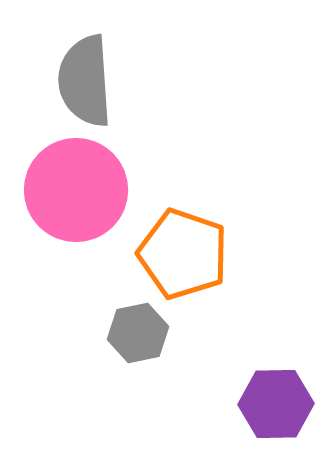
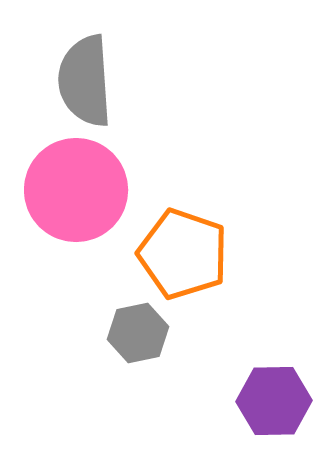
purple hexagon: moved 2 px left, 3 px up
